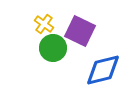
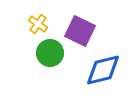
yellow cross: moved 6 px left
green circle: moved 3 px left, 5 px down
